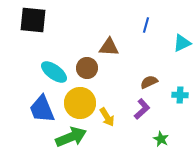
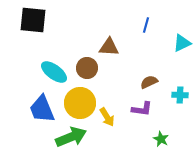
purple L-shape: rotated 50 degrees clockwise
